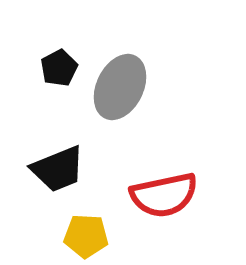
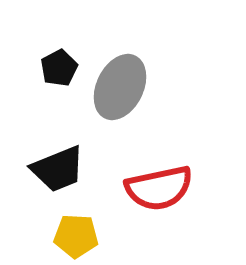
red semicircle: moved 5 px left, 7 px up
yellow pentagon: moved 10 px left
